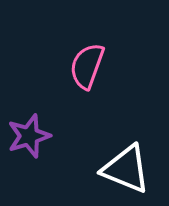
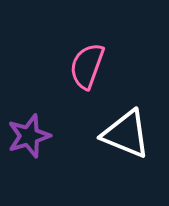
white triangle: moved 35 px up
